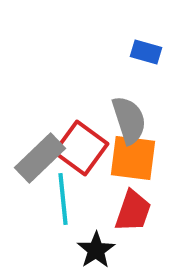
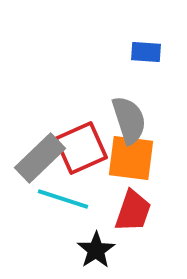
blue rectangle: rotated 12 degrees counterclockwise
red square: rotated 30 degrees clockwise
orange square: moved 2 px left
cyan line: rotated 66 degrees counterclockwise
